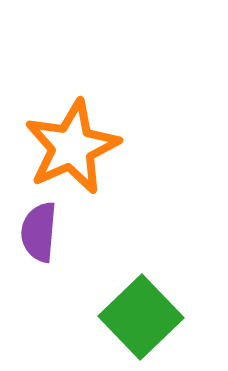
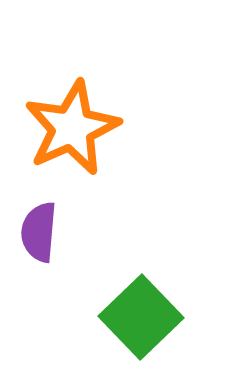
orange star: moved 19 px up
